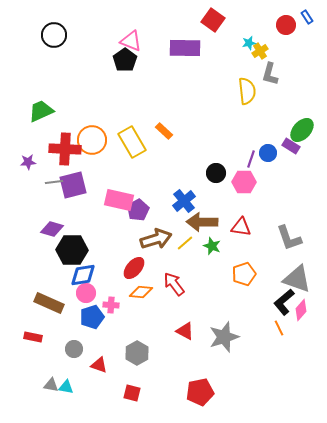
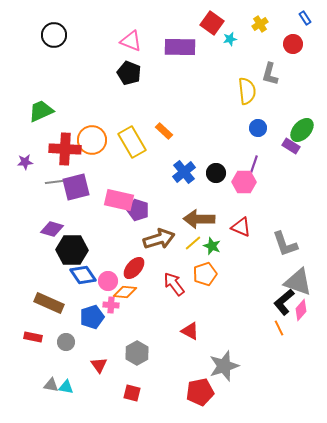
blue rectangle at (307, 17): moved 2 px left, 1 px down
red square at (213, 20): moved 1 px left, 3 px down
red circle at (286, 25): moved 7 px right, 19 px down
cyan star at (249, 43): moved 19 px left, 4 px up
purple rectangle at (185, 48): moved 5 px left, 1 px up
yellow cross at (260, 51): moved 27 px up
black pentagon at (125, 60): moved 4 px right, 13 px down; rotated 15 degrees counterclockwise
blue circle at (268, 153): moved 10 px left, 25 px up
purple line at (251, 159): moved 3 px right, 5 px down
purple star at (28, 162): moved 3 px left
purple square at (73, 185): moved 3 px right, 2 px down
blue cross at (184, 201): moved 29 px up
purple pentagon at (138, 210): rotated 25 degrees counterclockwise
brown arrow at (202, 222): moved 3 px left, 3 px up
red triangle at (241, 227): rotated 15 degrees clockwise
gray L-shape at (289, 238): moved 4 px left, 6 px down
brown arrow at (156, 239): moved 3 px right
yellow line at (185, 243): moved 8 px right
orange pentagon at (244, 274): moved 39 px left
blue diamond at (83, 275): rotated 64 degrees clockwise
gray triangle at (297, 279): moved 1 px right, 3 px down
orange diamond at (141, 292): moved 16 px left
pink circle at (86, 293): moved 22 px right, 12 px up
red triangle at (185, 331): moved 5 px right
gray star at (224, 337): moved 29 px down
gray circle at (74, 349): moved 8 px left, 7 px up
red triangle at (99, 365): rotated 36 degrees clockwise
